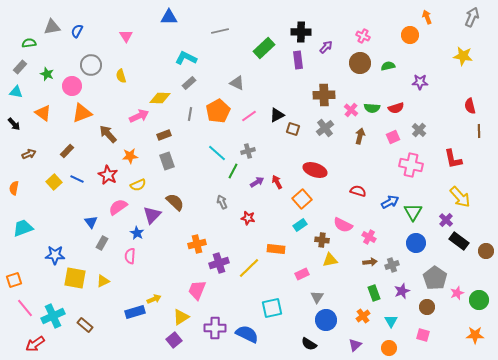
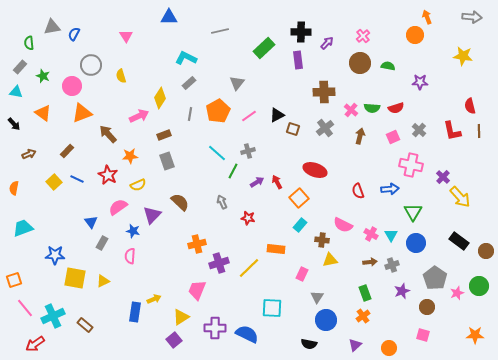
gray arrow at (472, 17): rotated 72 degrees clockwise
blue semicircle at (77, 31): moved 3 px left, 3 px down
orange circle at (410, 35): moved 5 px right
pink cross at (363, 36): rotated 24 degrees clockwise
green semicircle at (29, 43): rotated 88 degrees counterclockwise
purple arrow at (326, 47): moved 1 px right, 4 px up
green semicircle at (388, 66): rotated 24 degrees clockwise
green star at (47, 74): moved 4 px left, 2 px down
gray triangle at (237, 83): rotated 42 degrees clockwise
brown cross at (324, 95): moved 3 px up
yellow diamond at (160, 98): rotated 60 degrees counterclockwise
red L-shape at (453, 159): moved 1 px left, 28 px up
red semicircle at (358, 191): rotated 126 degrees counterclockwise
orange square at (302, 199): moved 3 px left, 1 px up
brown semicircle at (175, 202): moved 5 px right
blue arrow at (390, 202): moved 13 px up; rotated 24 degrees clockwise
purple cross at (446, 220): moved 3 px left, 43 px up
cyan rectangle at (300, 225): rotated 16 degrees counterclockwise
blue star at (137, 233): moved 4 px left, 2 px up; rotated 16 degrees counterclockwise
pink cross at (369, 237): moved 2 px right, 3 px up
pink rectangle at (302, 274): rotated 40 degrees counterclockwise
green rectangle at (374, 293): moved 9 px left
green circle at (479, 300): moved 14 px up
cyan square at (272, 308): rotated 15 degrees clockwise
blue rectangle at (135, 312): rotated 66 degrees counterclockwise
cyan triangle at (391, 321): moved 86 px up
black semicircle at (309, 344): rotated 21 degrees counterclockwise
